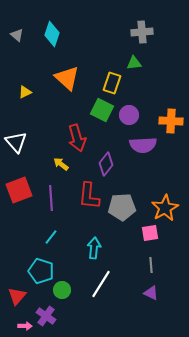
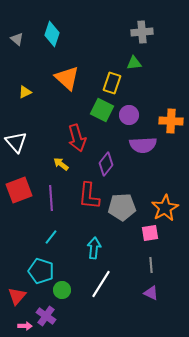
gray triangle: moved 4 px down
